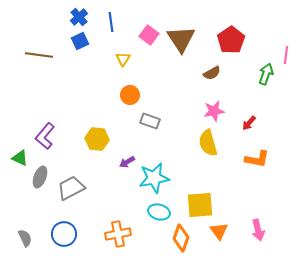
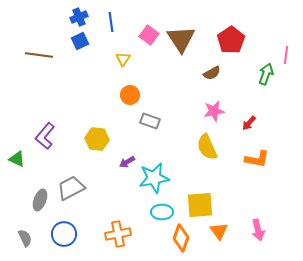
blue cross: rotated 18 degrees clockwise
yellow semicircle: moved 1 px left, 4 px down; rotated 8 degrees counterclockwise
green triangle: moved 3 px left, 1 px down
gray ellipse: moved 23 px down
cyan ellipse: moved 3 px right; rotated 15 degrees counterclockwise
